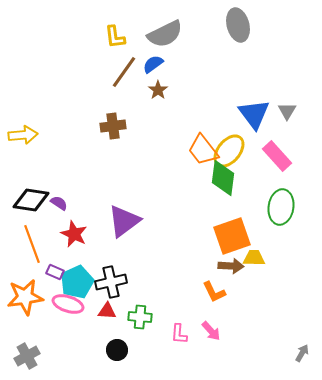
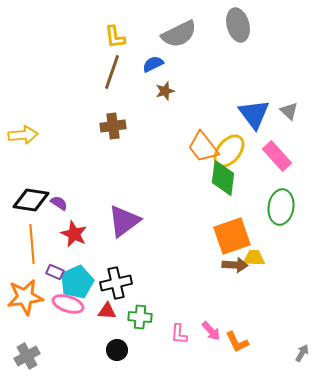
gray semicircle: moved 14 px right
blue semicircle: rotated 10 degrees clockwise
brown line: moved 12 px left; rotated 16 degrees counterclockwise
brown star: moved 7 px right, 1 px down; rotated 18 degrees clockwise
gray triangle: moved 2 px right; rotated 18 degrees counterclockwise
orange trapezoid: moved 3 px up
orange line: rotated 15 degrees clockwise
brown arrow: moved 4 px right, 1 px up
black cross: moved 5 px right, 1 px down
orange L-shape: moved 23 px right, 50 px down
